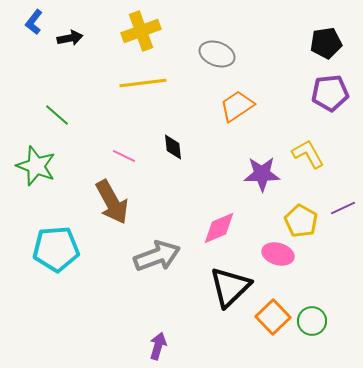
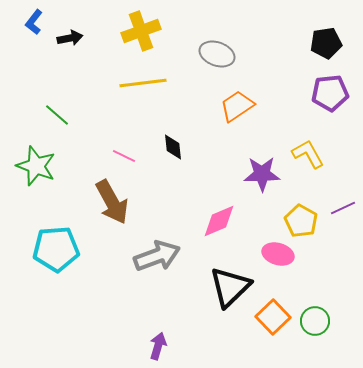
pink diamond: moved 7 px up
green circle: moved 3 px right
